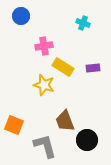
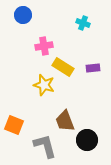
blue circle: moved 2 px right, 1 px up
